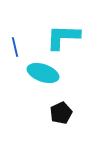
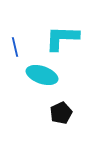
cyan L-shape: moved 1 px left, 1 px down
cyan ellipse: moved 1 px left, 2 px down
